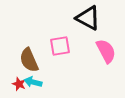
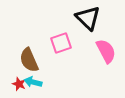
black triangle: rotated 16 degrees clockwise
pink square: moved 1 px right, 3 px up; rotated 10 degrees counterclockwise
